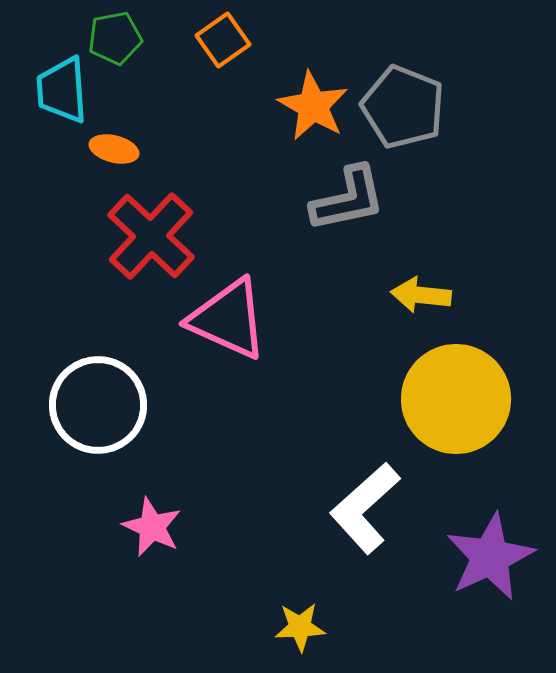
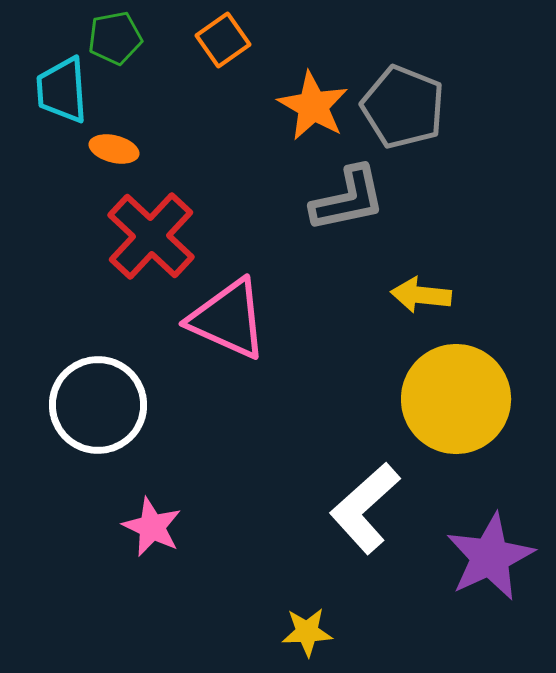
yellow star: moved 7 px right, 5 px down
